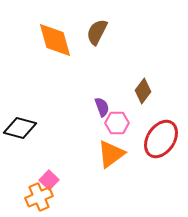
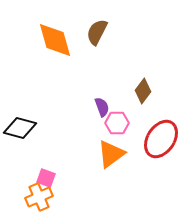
pink square: moved 3 px left, 2 px up; rotated 24 degrees counterclockwise
